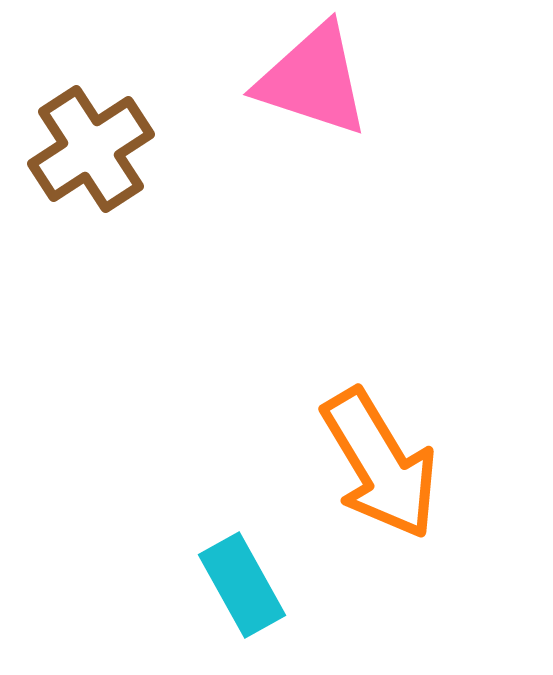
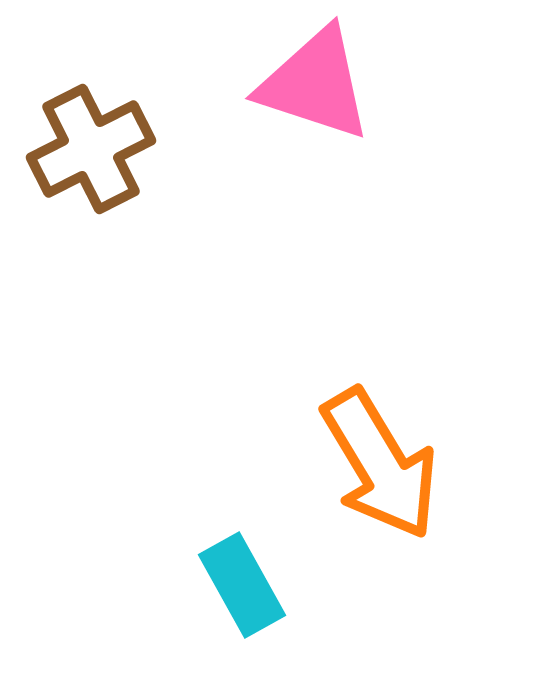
pink triangle: moved 2 px right, 4 px down
brown cross: rotated 6 degrees clockwise
